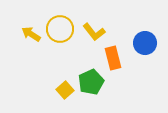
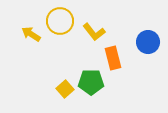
yellow circle: moved 8 px up
blue circle: moved 3 px right, 1 px up
green pentagon: rotated 25 degrees clockwise
yellow square: moved 1 px up
